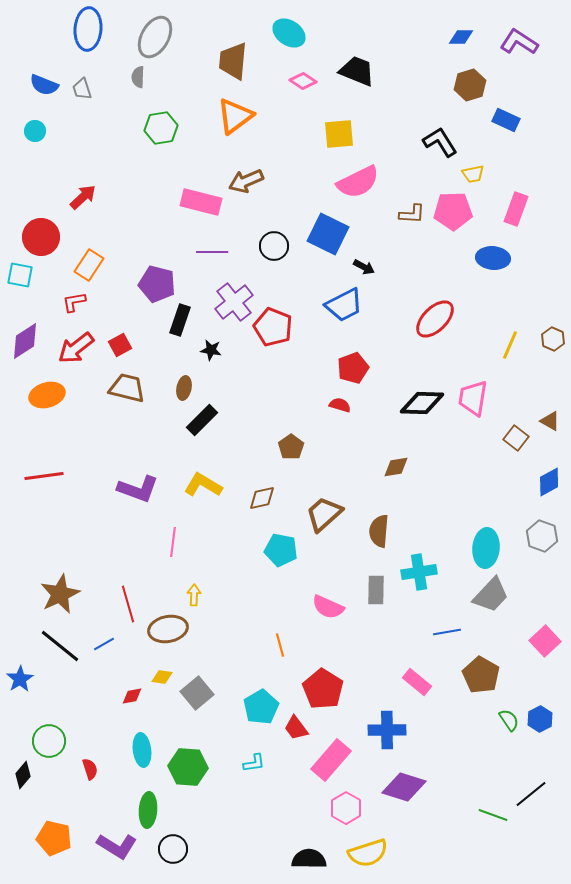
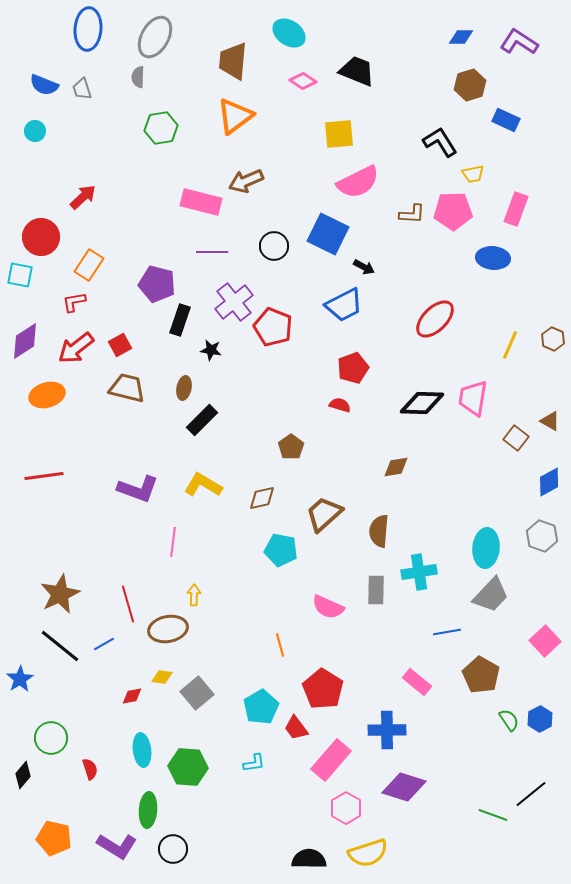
green circle at (49, 741): moved 2 px right, 3 px up
